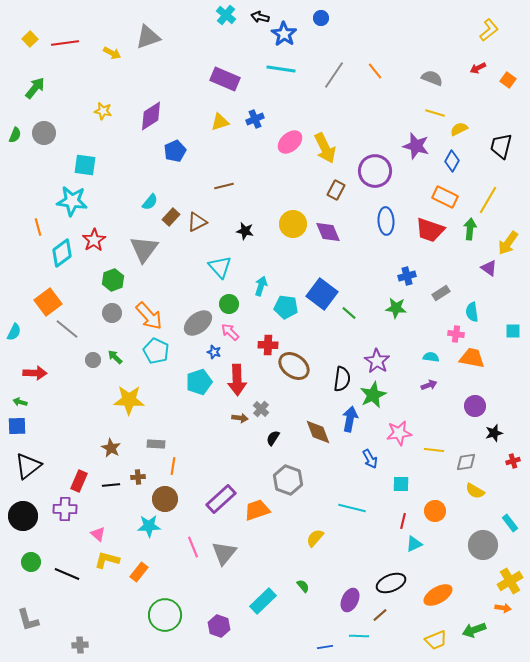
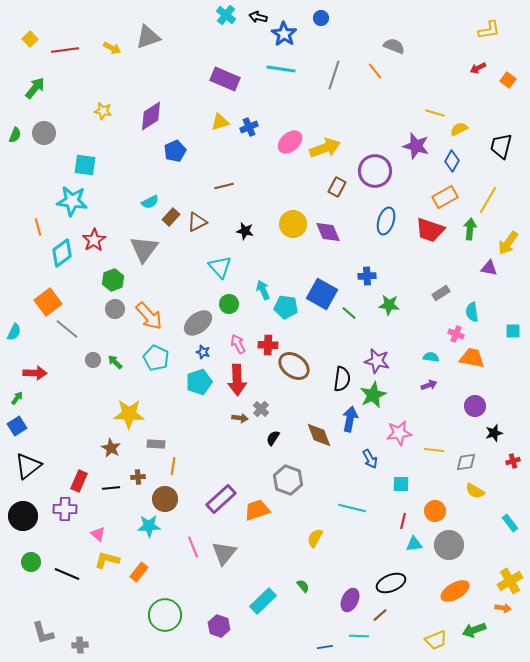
black arrow at (260, 17): moved 2 px left
yellow L-shape at (489, 30): rotated 30 degrees clockwise
red line at (65, 43): moved 7 px down
yellow arrow at (112, 53): moved 5 px up
gray line at (334, 75): rotated 16 degrees counterclockwise
gray semicircle at (432, 78): moved 38 px left, 32 px up
blue cross at (255, 119): moved 6 px left, 8 px down
yellow arrow at (325, 148): rotated 84 degrees counterclockwise
brown rectangle at (336, 190): moved 1 px right, 3 px up
orange rectangle at (445, 197): rotated 55 degrees counterclockwise
cyan semicircle at (150, 202): rotated 24 degrees clockwise
blue ellipse at (386, 221): rotated 20 degrees clockwise
purple triangle at (489, 268): rotated 24 degrees counterclockwise
blue cross at (407, 276): moved 40 px left; rotated 12 degrees clockwise
cyan arrow at (261, 286): moved 2 px right, 4 px down; rotated 42 degrees counterclockwise
blue square at (322, 294): rotated 8 degrees counterclockwise
green star at (396, 308): moved 7 px left, 3 px up
gray circle at (112, 313): moved 3 px right, 4 px up
pink arrow at (230, 332): moved 8 px right, 12 px down; rotated 18 degrees clockwise
pink cross at (456, 334): rotated 14 degrees clockwise
cyan pentagon at (156, 351): moved 7 px down
blue star at (214, 352): moved 11 px left
green arrow at (115, 357): moved 5 px down
purple star at (377, 361): rotated 20 degrees counterclockwise
yellow star at (129, 400): moved 14 px down
green arrow at (20, 402): moved 3 px left, 4 px up; rotated 112 degrees clockwise
blue square at (17, 426): rotated 30 degrees counterclockwise
brown diamond at (318, 432): moved 1 px right, 3 px down
black line at (111, 485): moved 3 px down
yellow semicircle at (315, 538): rotated 12 degrees counterclockwise
cyan triangle at (414, 544): rotated 18 degrees clockwise
gray circle at (483, 545): moved 34 px left
orange ellipse at (438, 595): moved 17 px right, 4 px up
gray L-shape at (28, 620): moved 15 px right, 13 px down
